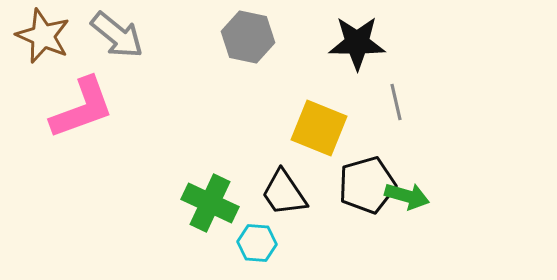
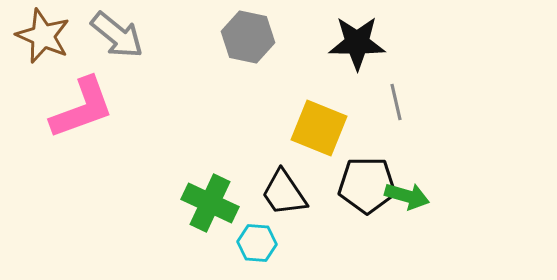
black pentagon: rotated 16 degrees clockwise
